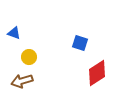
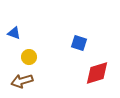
blue square: moved 1 px left
red diamond: rotated 16 degrees clockwise
